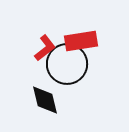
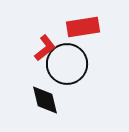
red rectangle: moved 2 px right, 14 px up
